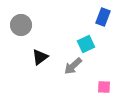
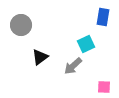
blue rectangle: rotated 12 degrees counterclockwise
